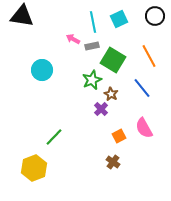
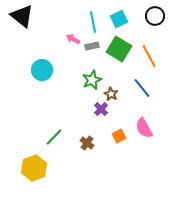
black triangle: rotated 30 degrees clockwise
green square: moved 6 px right, 11 px up
brown cross: moved 26 px left, 19 px up
